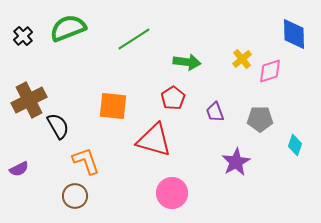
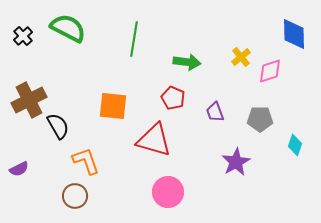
green semicircle: rotated 48 degrees clockwise
green line: rotated 48 degrees counterclockwise
yellow cross: moved 1 px left, 2 px up
red pentagon: rotated 15 degrees counterclockwise
pink circle: moved 4 px left, 1 px up
